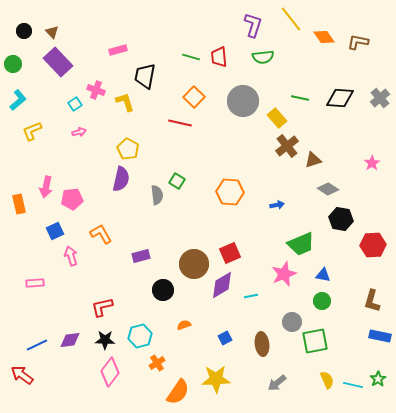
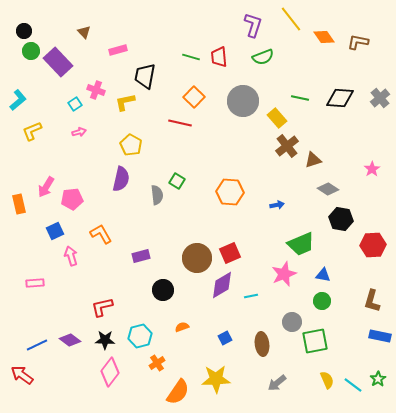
brown triangle at (52, 32): moved 32 px right
green semicircle at (263, 57): rotated 15 degrees counterclockwise
green circle at (13, 64): moved 18 px right, 13 px up
yellow L-shape at (125, 102): rotated 85 degrees counterclockwise
yellow pentagon at (128, 149): moved 3 px right, 4 px up
pink star at (372, 163): moved 6 px down
pink arrow at (46, 187): rotated 20 degrees clockwise
brown circle at (194, 264): moved 3 px right, 6 px up
orange semicircle at (184, 325): moved 2 px left, 2 px down
purple diamond at (70, 340): rotated 45 degrees clockwise
cyan line at (353, 385): rotated 24 degrees clockwise
